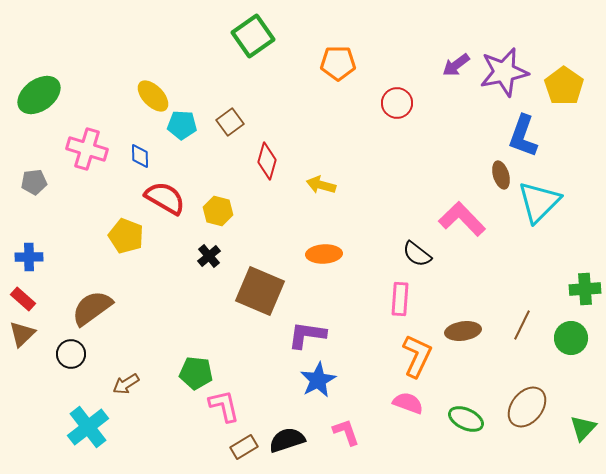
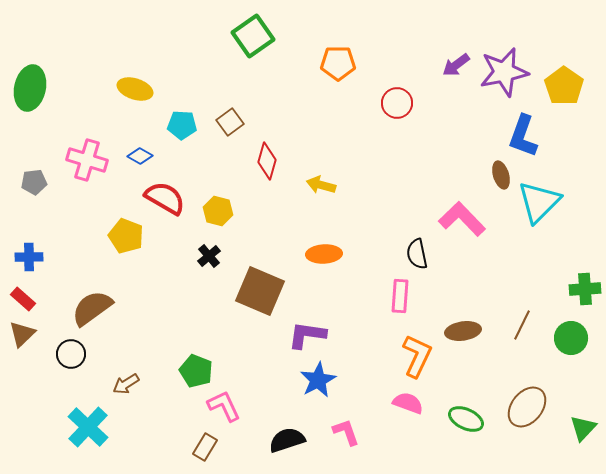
green ellipse at (39, 95): moved 9 px left, 7 px up; rotated 42 degrees counterclockwise
yellow ellipse at (153, 96): moved 18 px left, 7 px up; rotated 28 degrees counterclockwise
pink cross at (87, 149): moved 11 px down
blue diamond at (140, 156): rotated 60 degrees counterclockwise
black semicircle at (417, 254): rotated 40 degrees clockwise
pink rectangle at (400, 299): moved 3 px up
green pentagon at (196, 373): moved 2 px up; rotated 16 degrees clockwise
pink L-shape at (224, 406): rotated 12 degrees counterclockwise
cyan cross at (88, 427): rotated 9 degrees counterclockwise
brown rectangle at (244, 447): moved 39 px left; rotated 28 degrees counterclockwise
